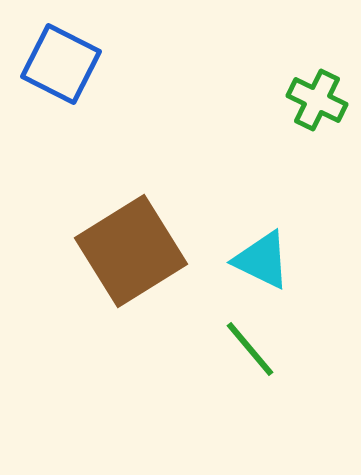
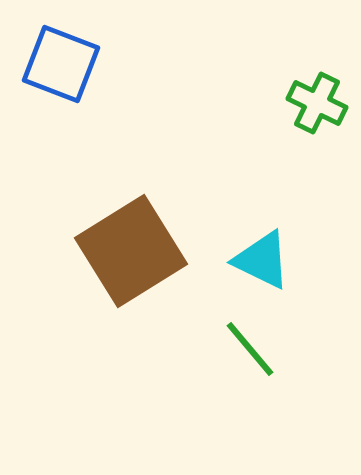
blue square: rotated 6 degrees counterclockwise
green cross: moved 3 px down
